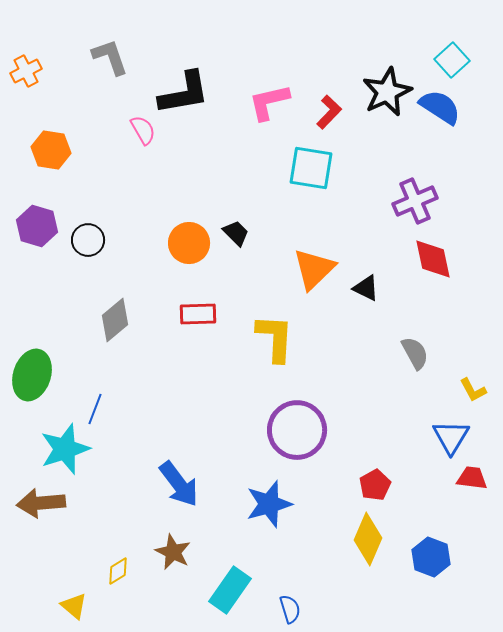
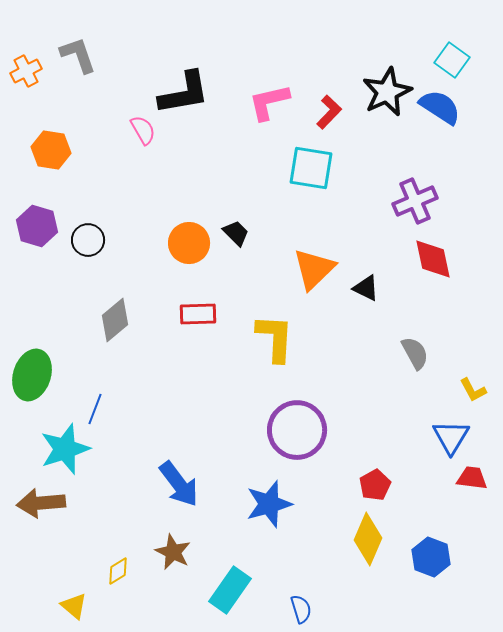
gray L-shape at (110, 57): moved 32 px left, 2 px up
cyan square at (452, 60): rotated 12 degrees counterclockwise
blue semicircle at (290, 609): moved 11 px right
